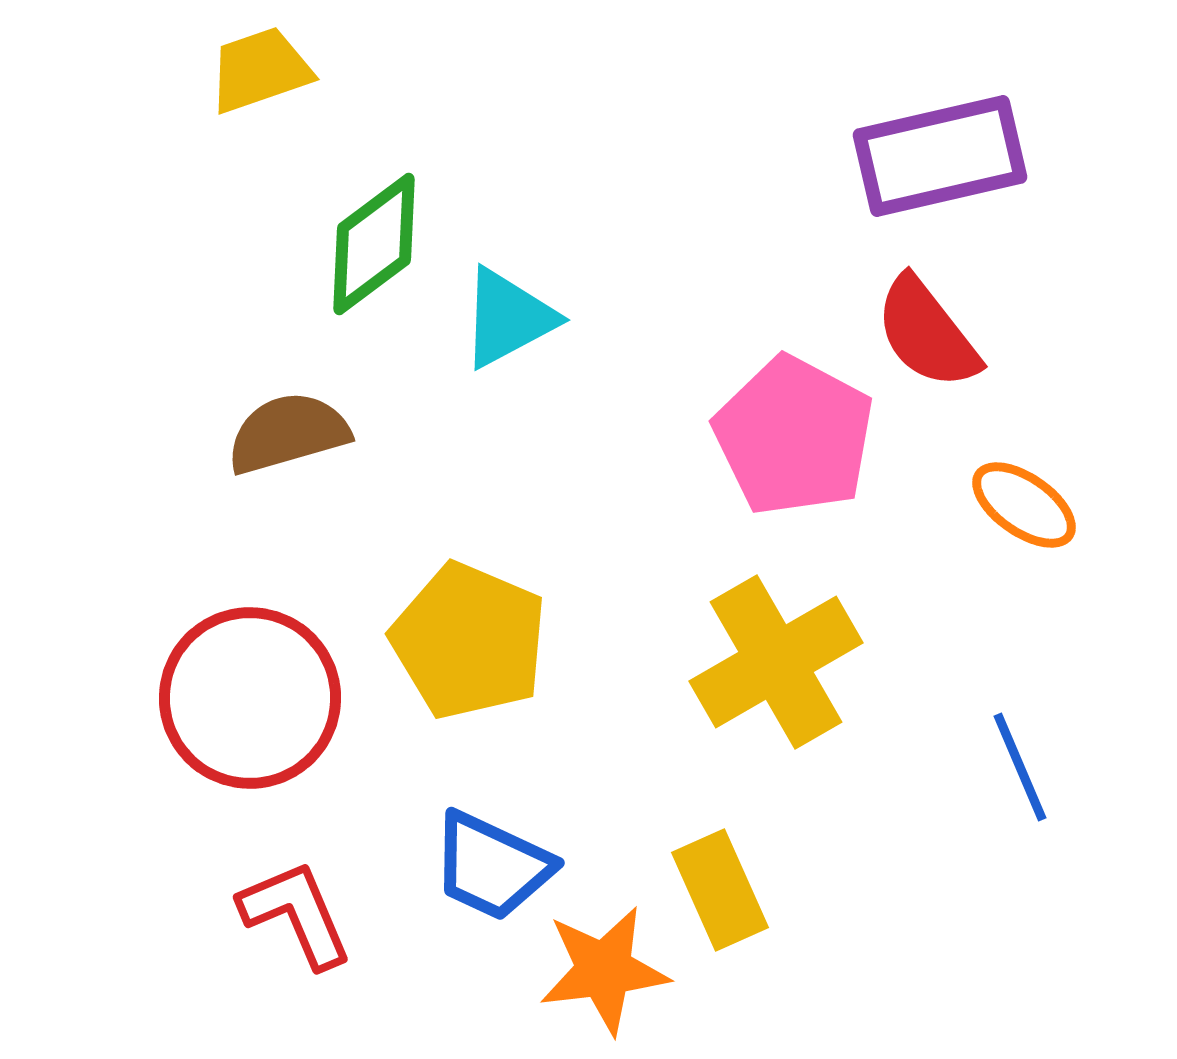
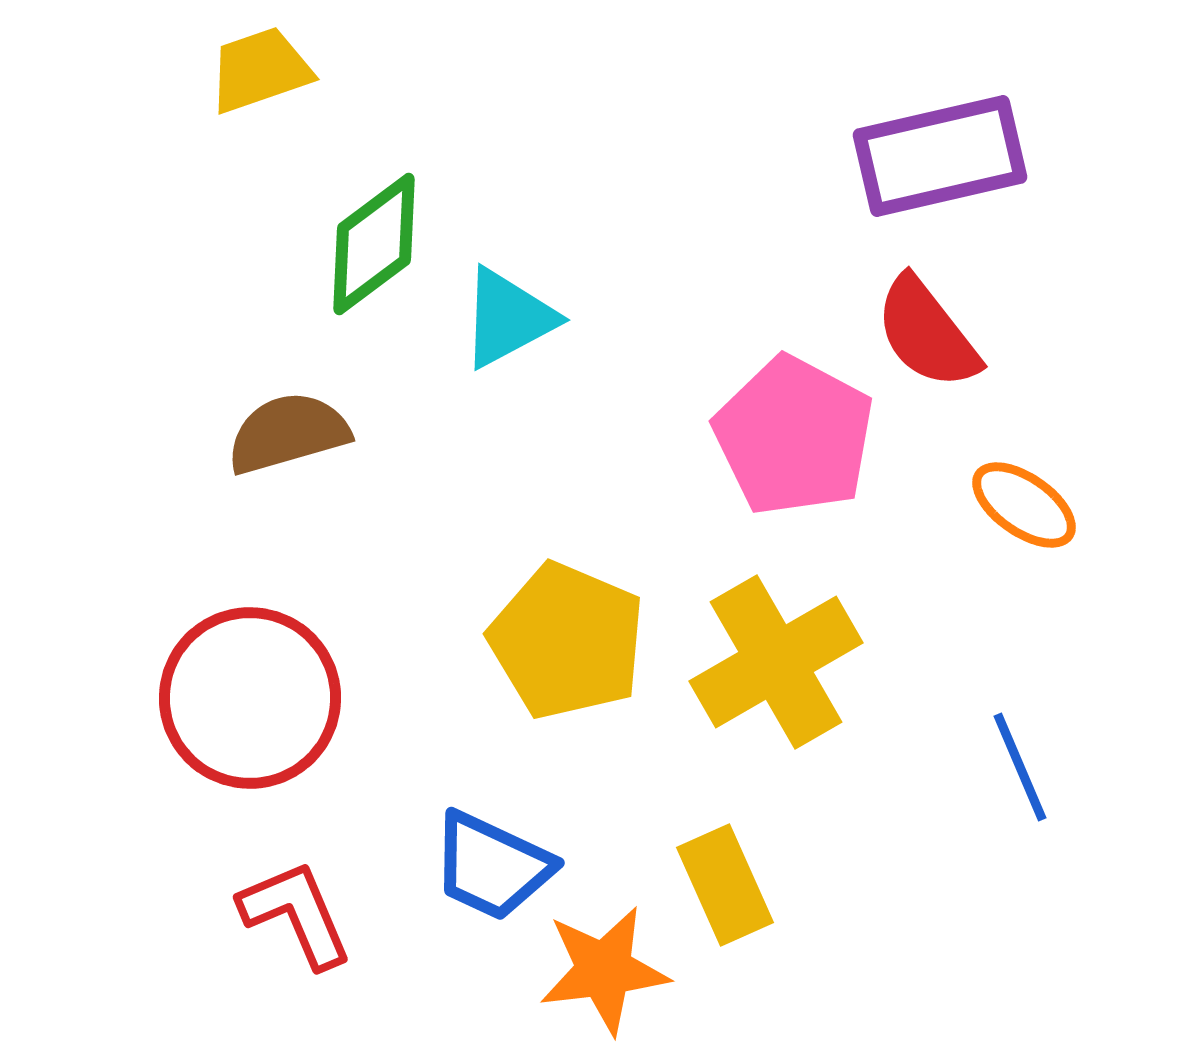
yellow pentagon: moved 98 px right
yellow rectangle: moved 5 px right, 5 px up
